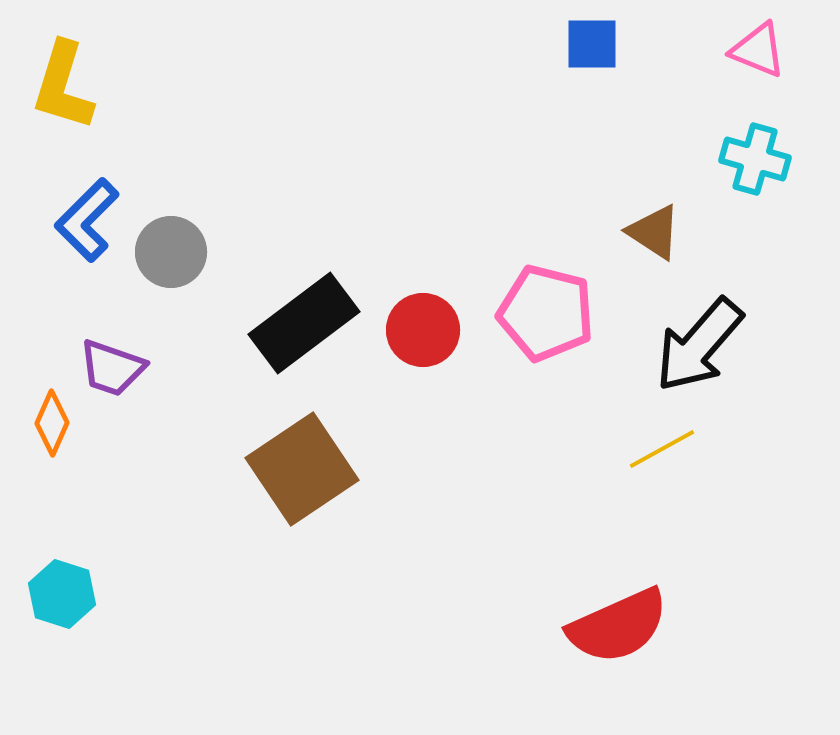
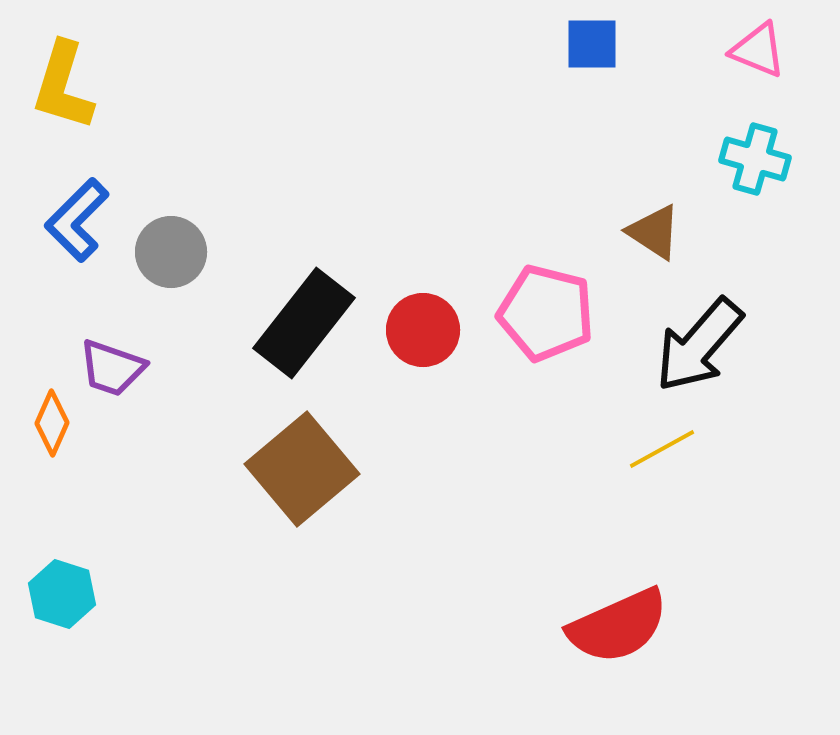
blue L-shape: moved 10 px left
black rectangle: rotated 15 degrees counterclockwise
brown square: rotated 6 degrees counterclockwise
